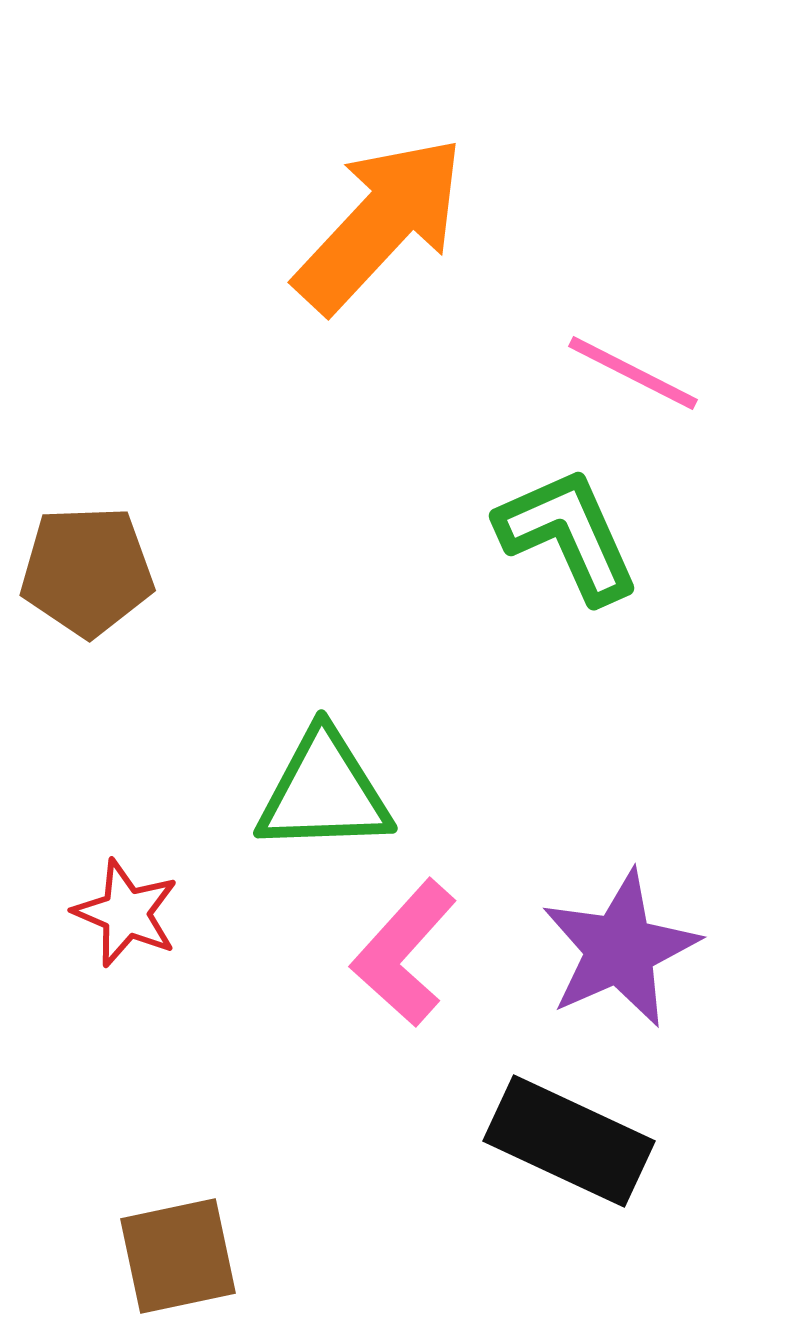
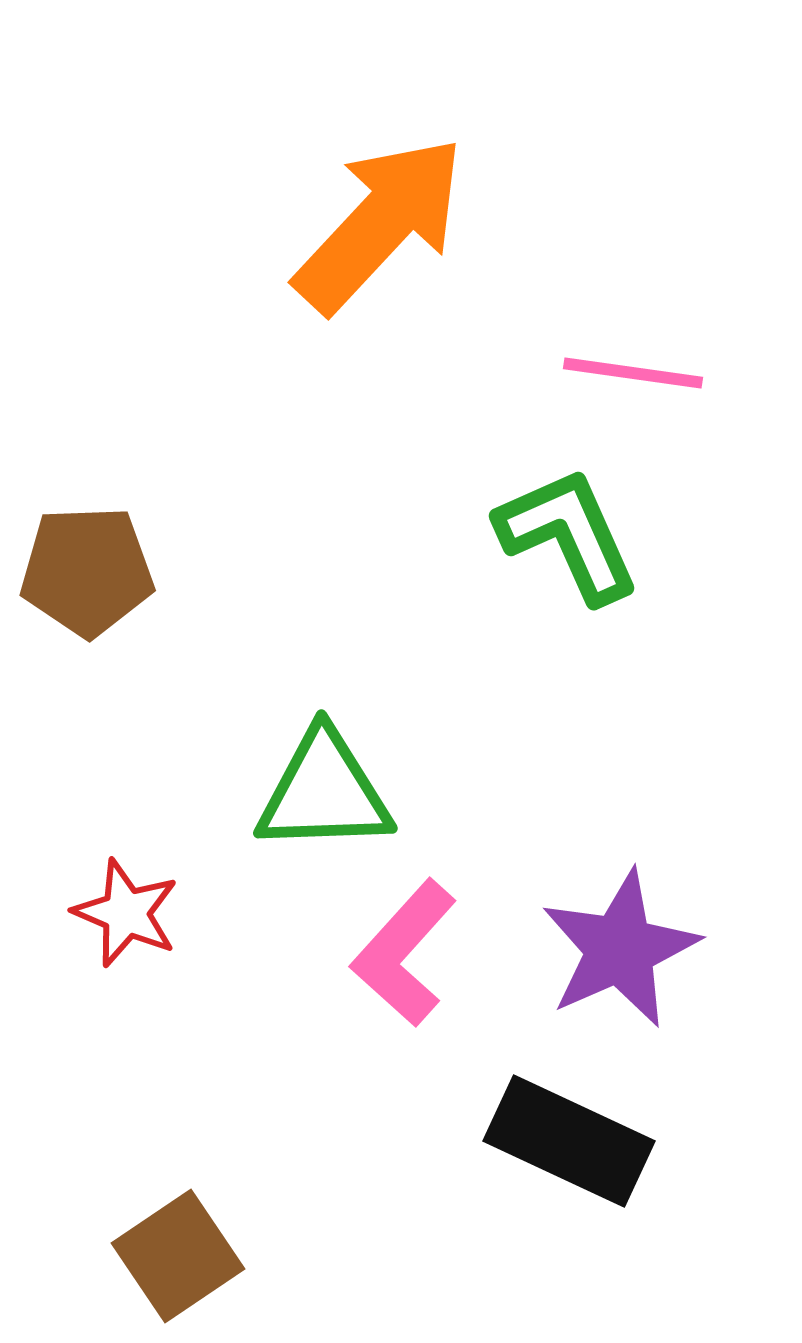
pink line: rotated 19 degrees counterclockwise
brown square: rotated 22 degrees counterclockwise
